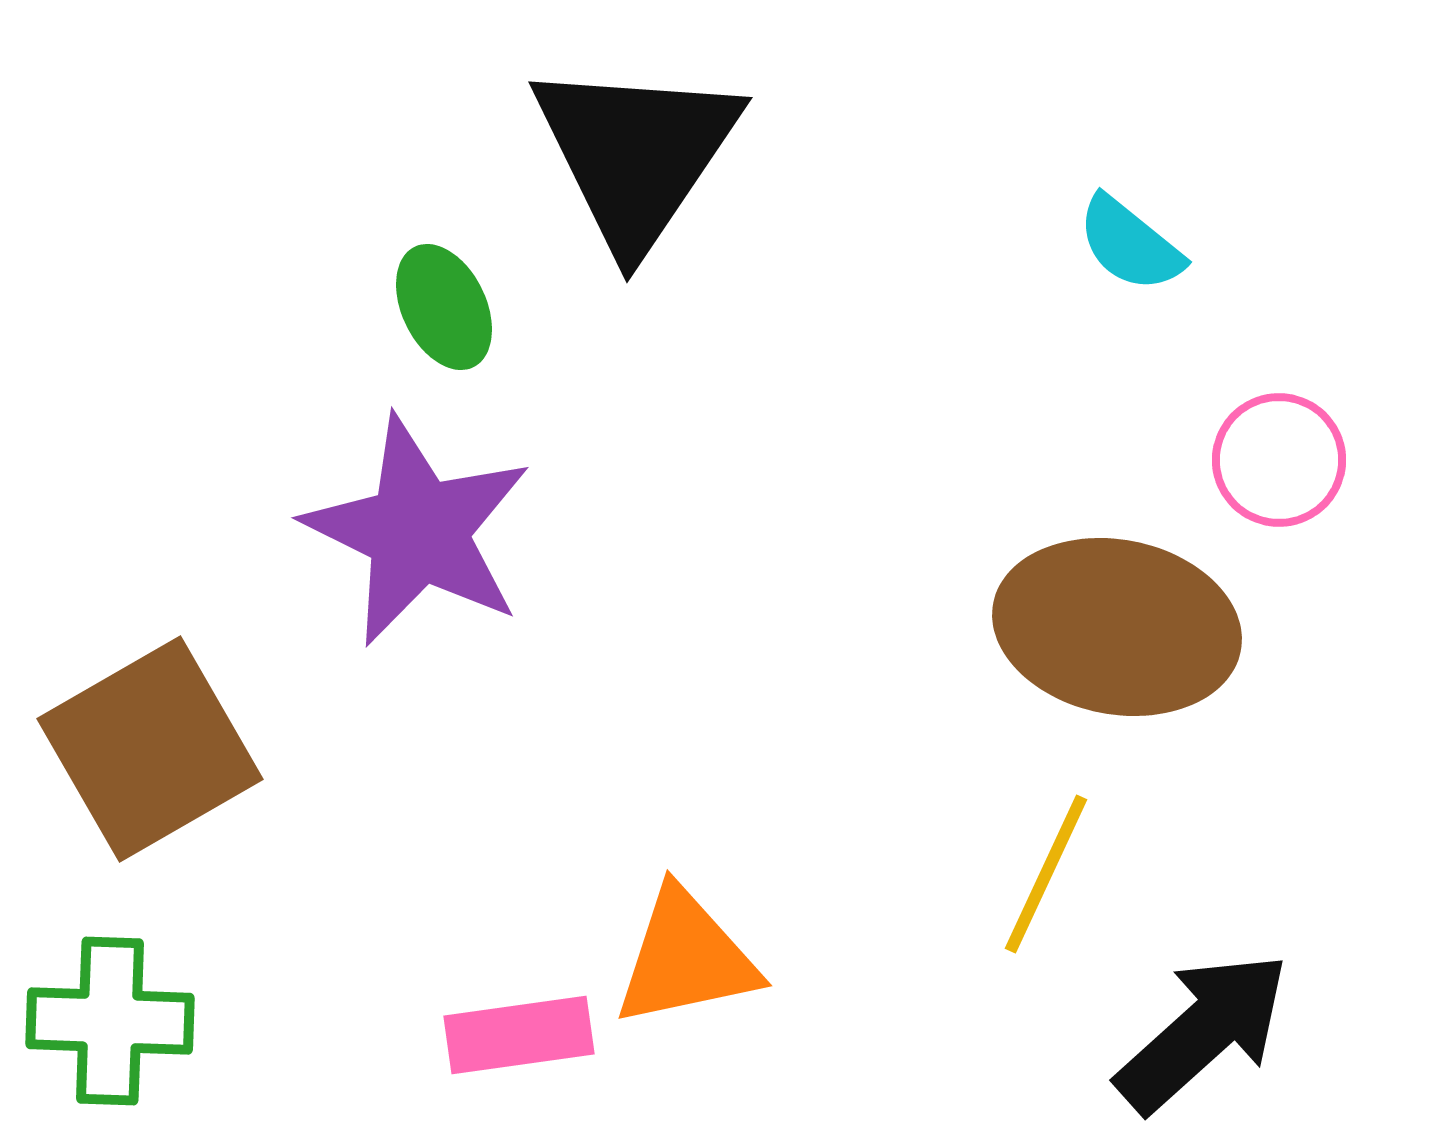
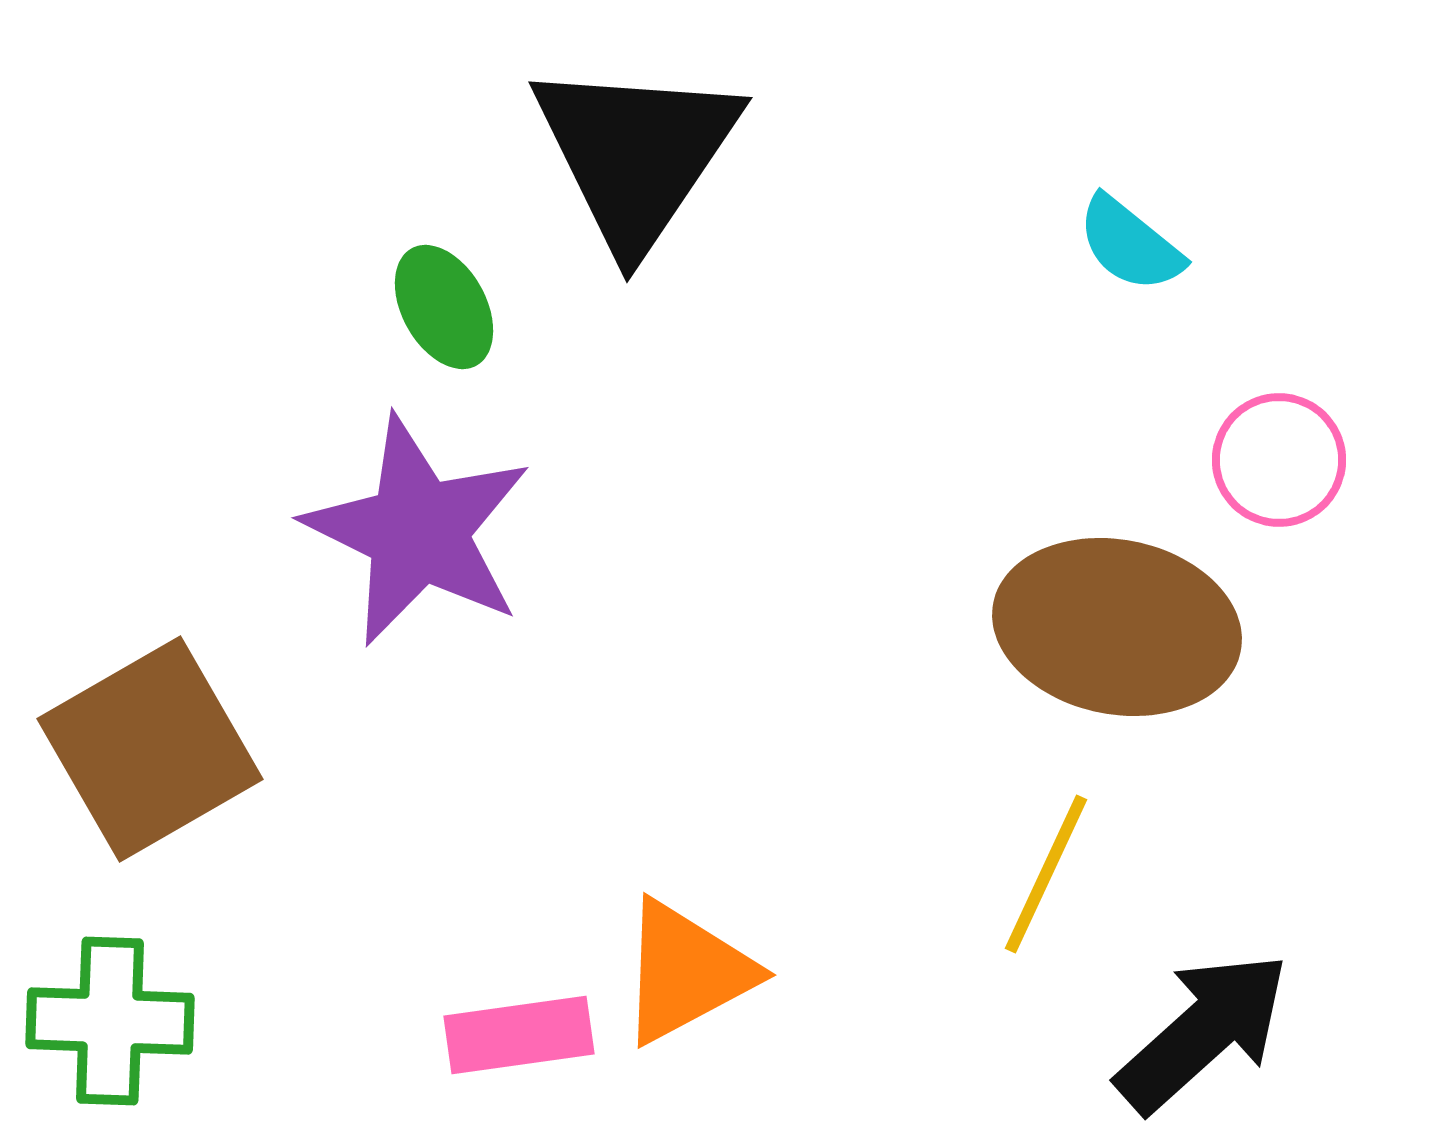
green ellipse: rotated 3 degrees counterclockwise
orange triangle: moved 14 px down; rotated 16 degrees counterclockwise
